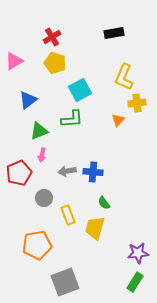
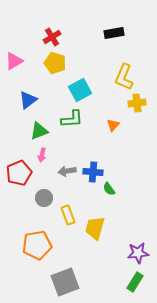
orange triangle: moved 5 px left, 5 px down
green semicircle: moved 5 px right, 14 px up
